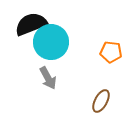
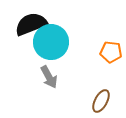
gray arrow: moved 1 px right, 1 px up
